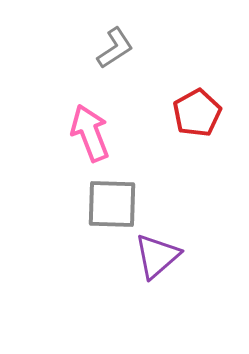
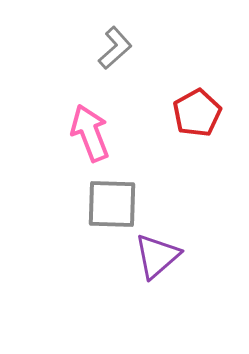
gray L-shape: rotated 9 degrees counterclockwise
